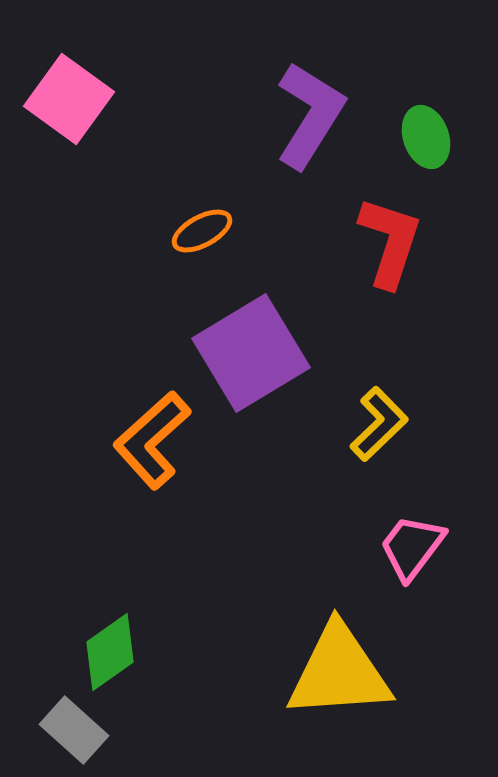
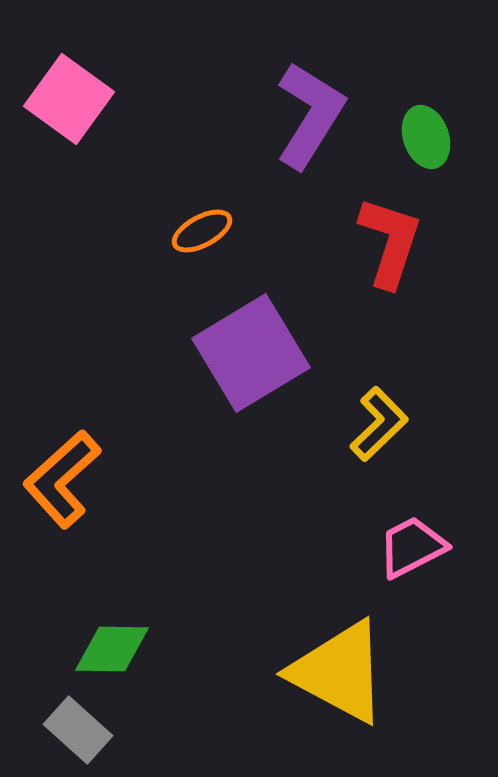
orange L-shape: moved 90 px left, 39 px down
pink trapezoid: rotated 26 degrees clockwise
green diamond: moved 2 px right, 3 px up; rotated 36 degrees clockwise
yellow triangle: rotated 32 degrees clockwise
gray rectangle: moved 4 px right
